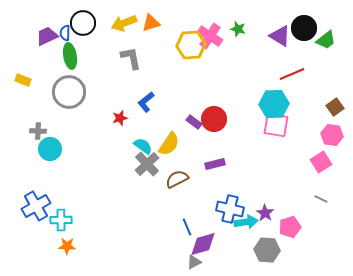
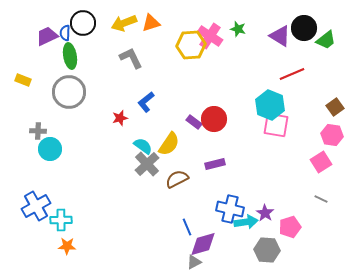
gray L-shape at (131, 58): rotated 15 degrees counterclockwise
cyan hexagon at (274, 104): moved 4 px left, 1 px down; rotated 24 degrees clockwise
